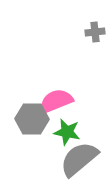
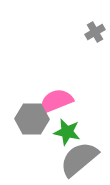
gray cross: rotated 24 degrees counterclockwise
